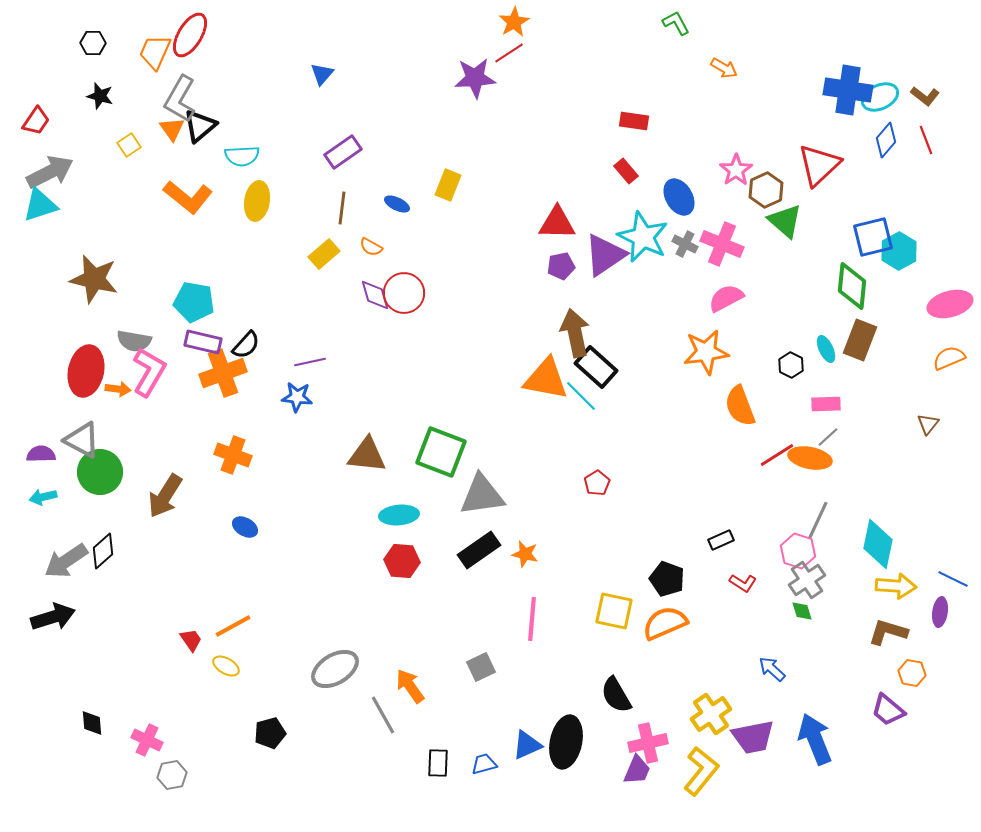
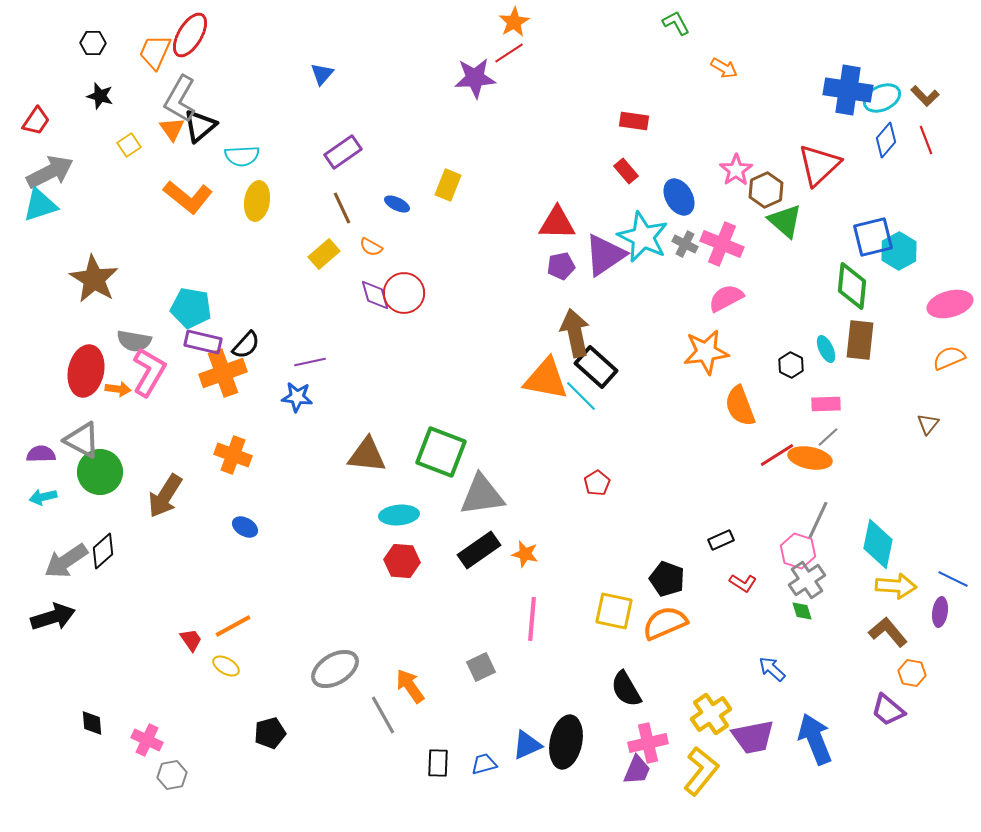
brown L-shape at (925, 96): rotated 8 degrees clockwise
cyan ellipse at (880, 97): moved 2 px right, 1 px down
brown line at (342, 208): rotated 32 degrees counterclockwise
brown star at (94, 279): rotated 18 degrees clockwise
cyan pentagon at (194, 302): moved 3 px left, 6 px down
brown rectangle at (860, 340): rotated 15 degrees counterclockwise
brown L-shape at (888, 632): rotated 33 degrees clockwise
black semicircle at (616, 695): moved 10 px right, 6 px up
